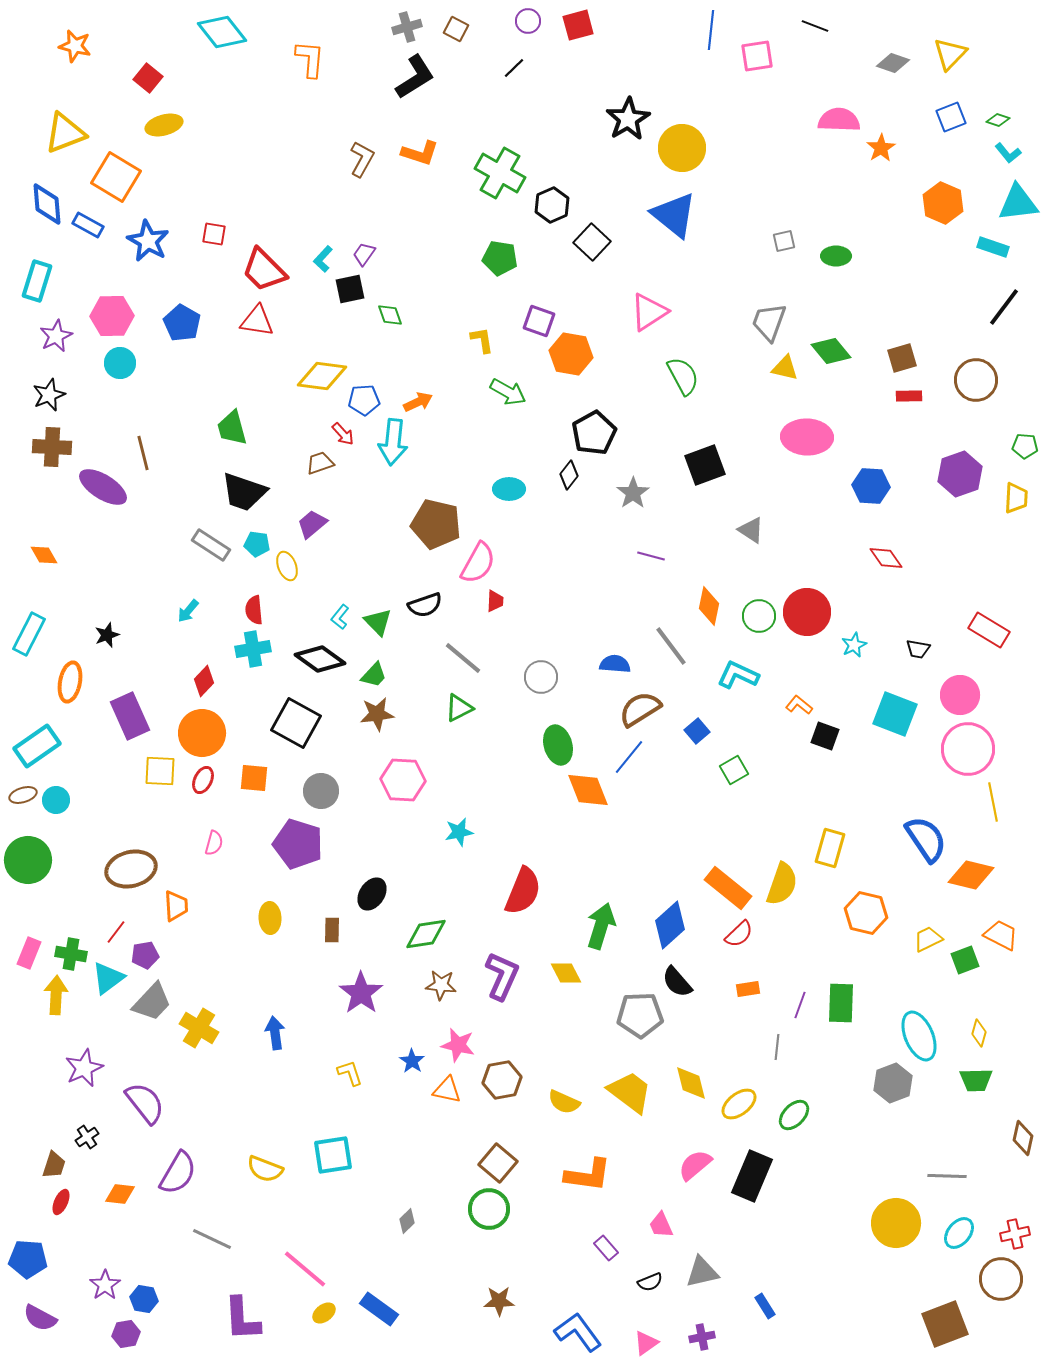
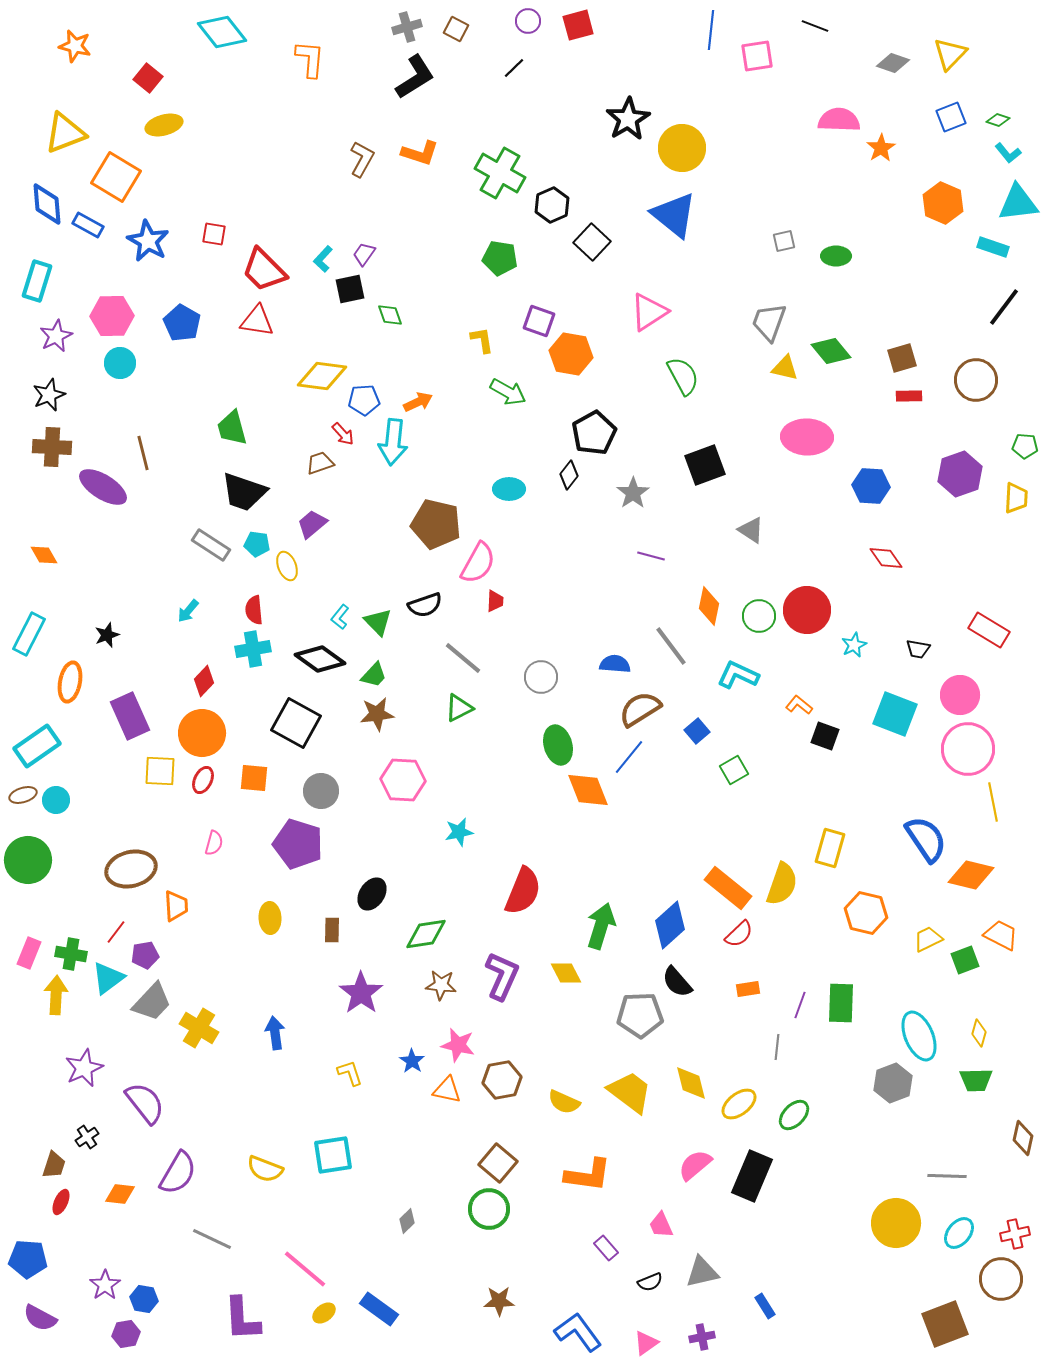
red circle at (807, 612): moved 2 px up
